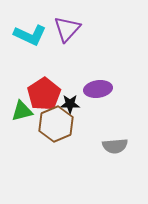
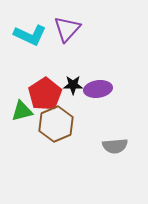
red pentagon: moved 1 px right
black star: moved 3 px right, 19 px up
